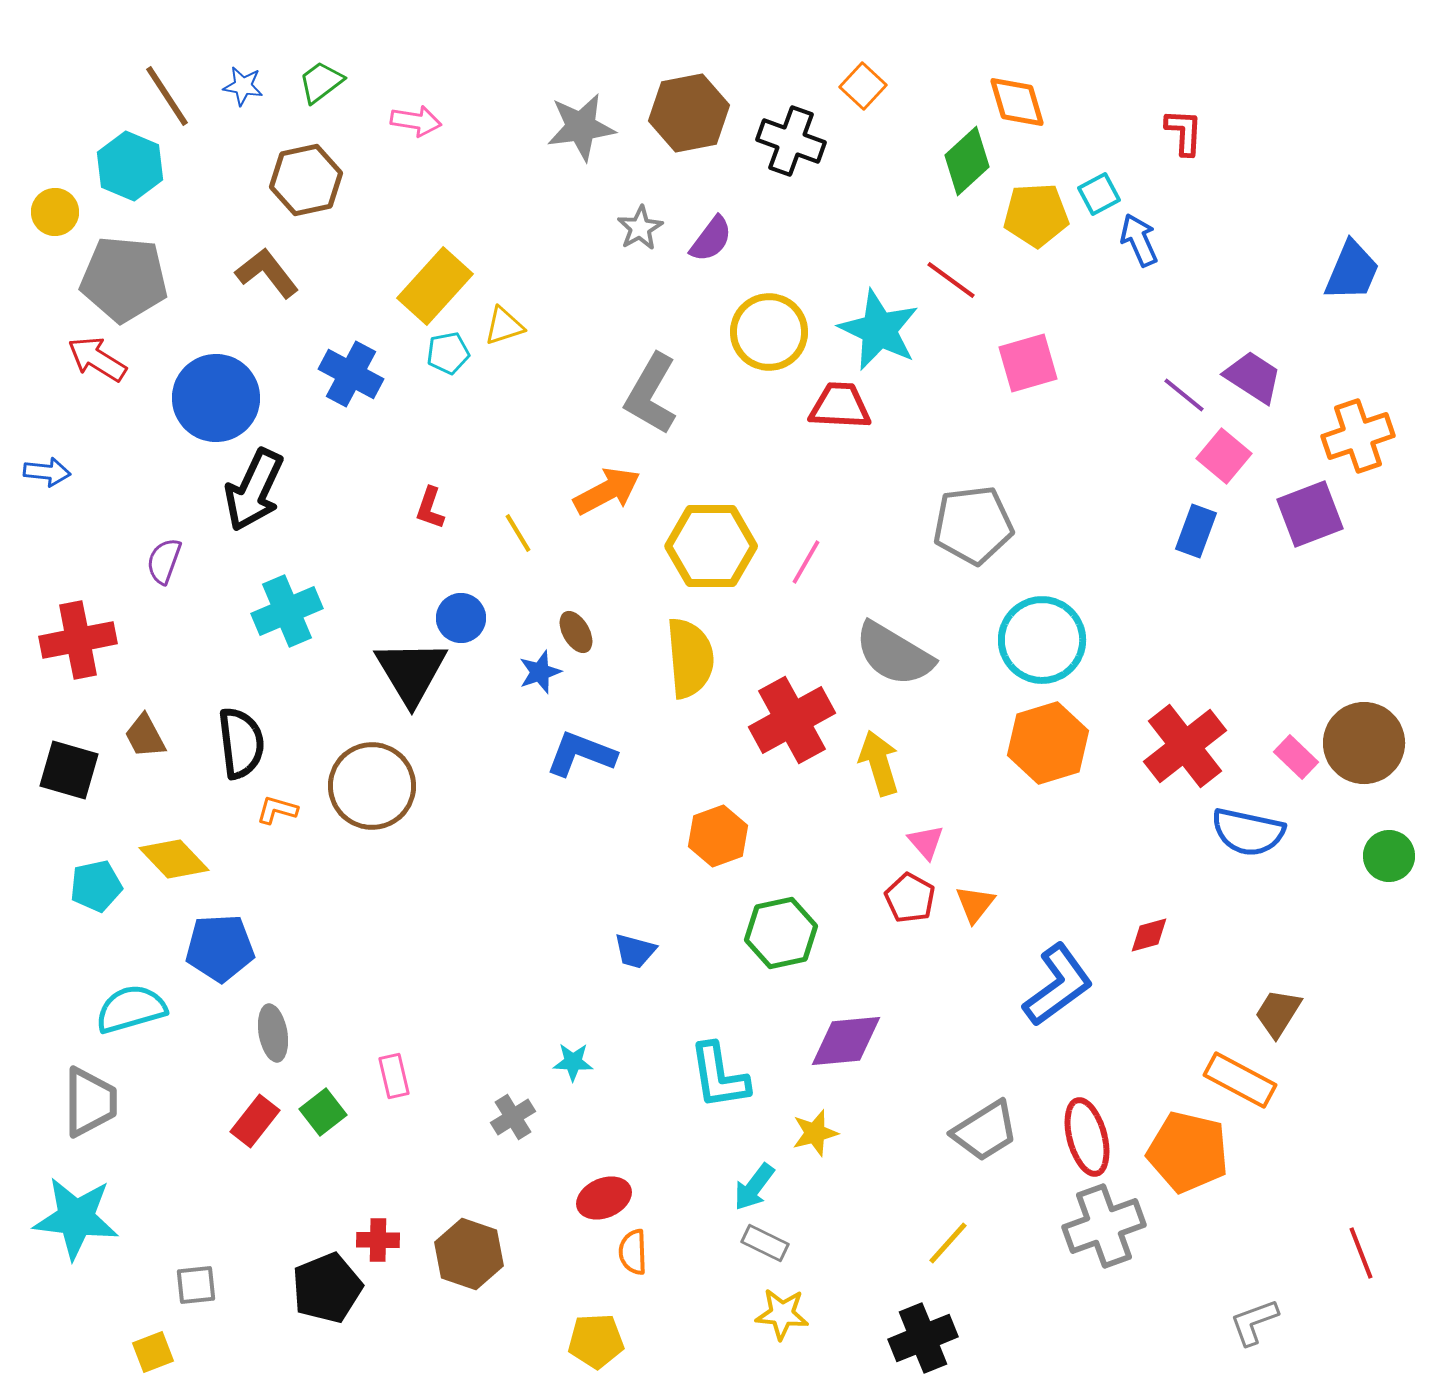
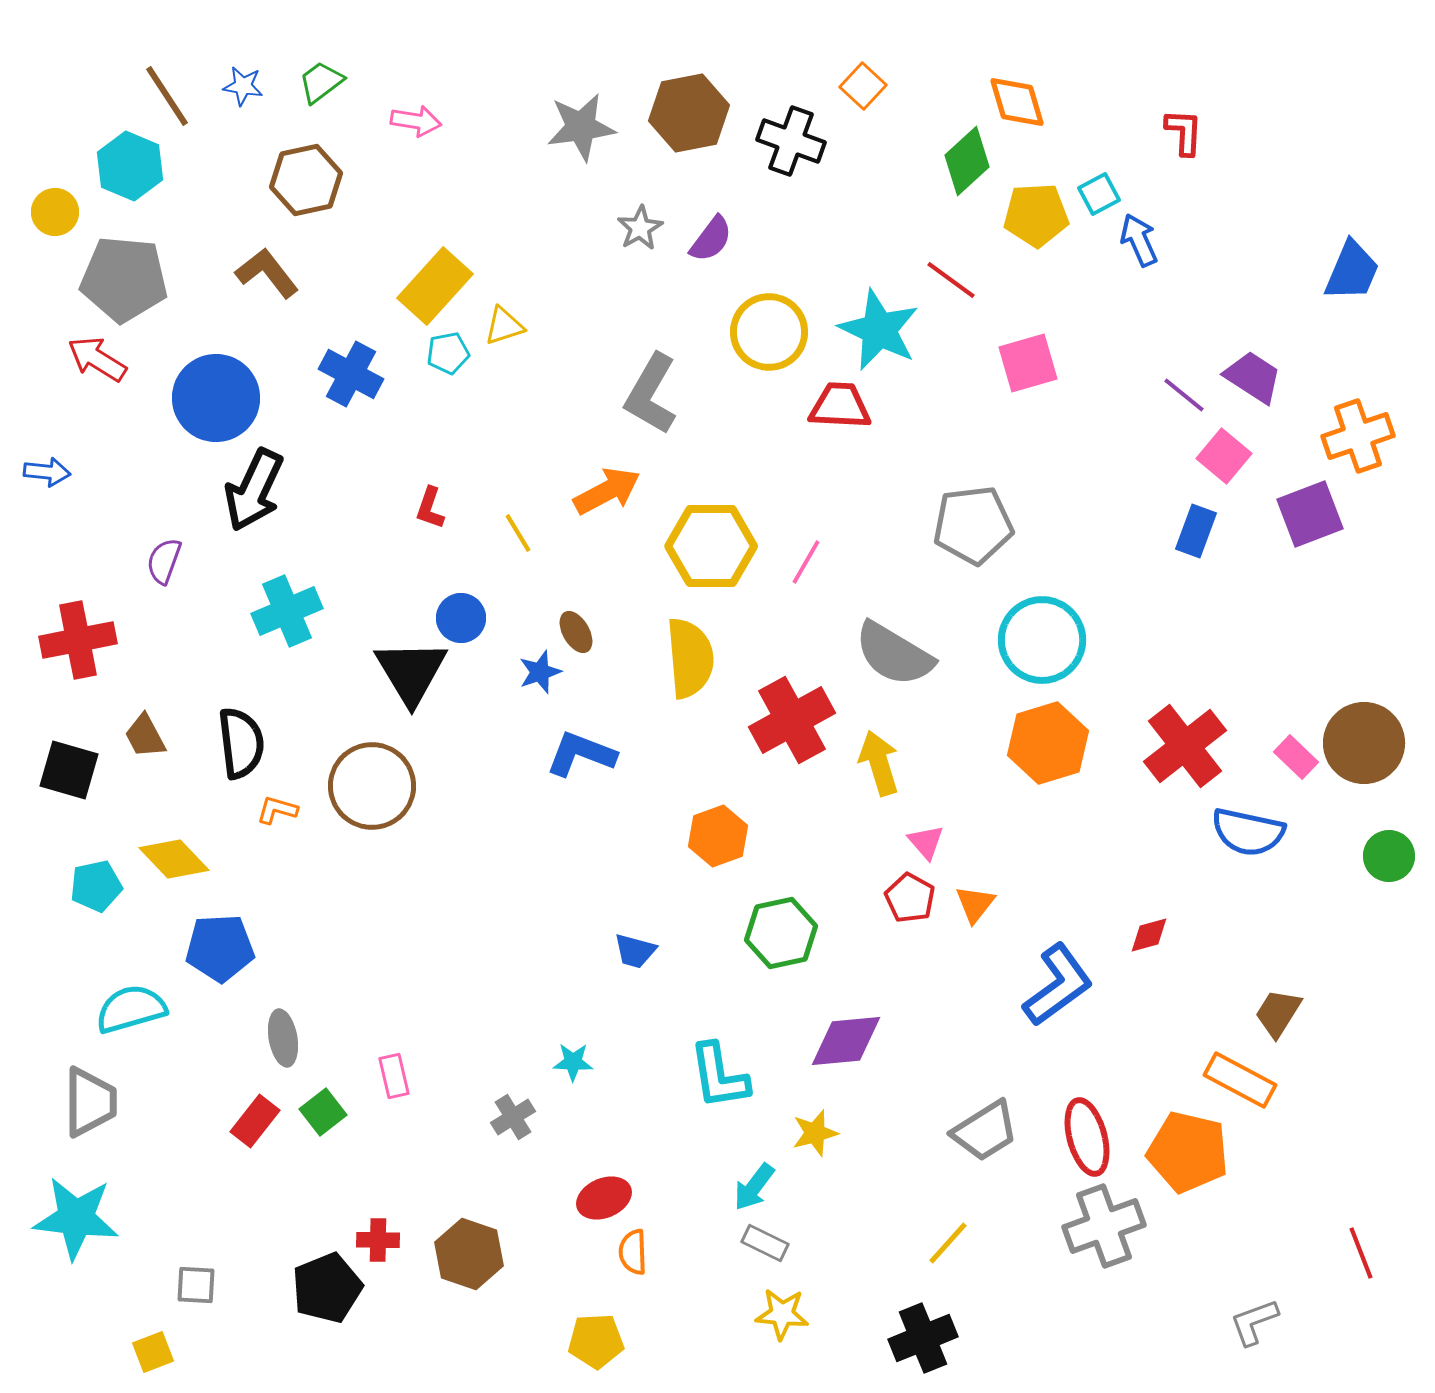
gray ellipse at (273, 1033): moved 10 px right, 5 px down
gray square at (196, 1285): rotated 9 degrees clockwise
